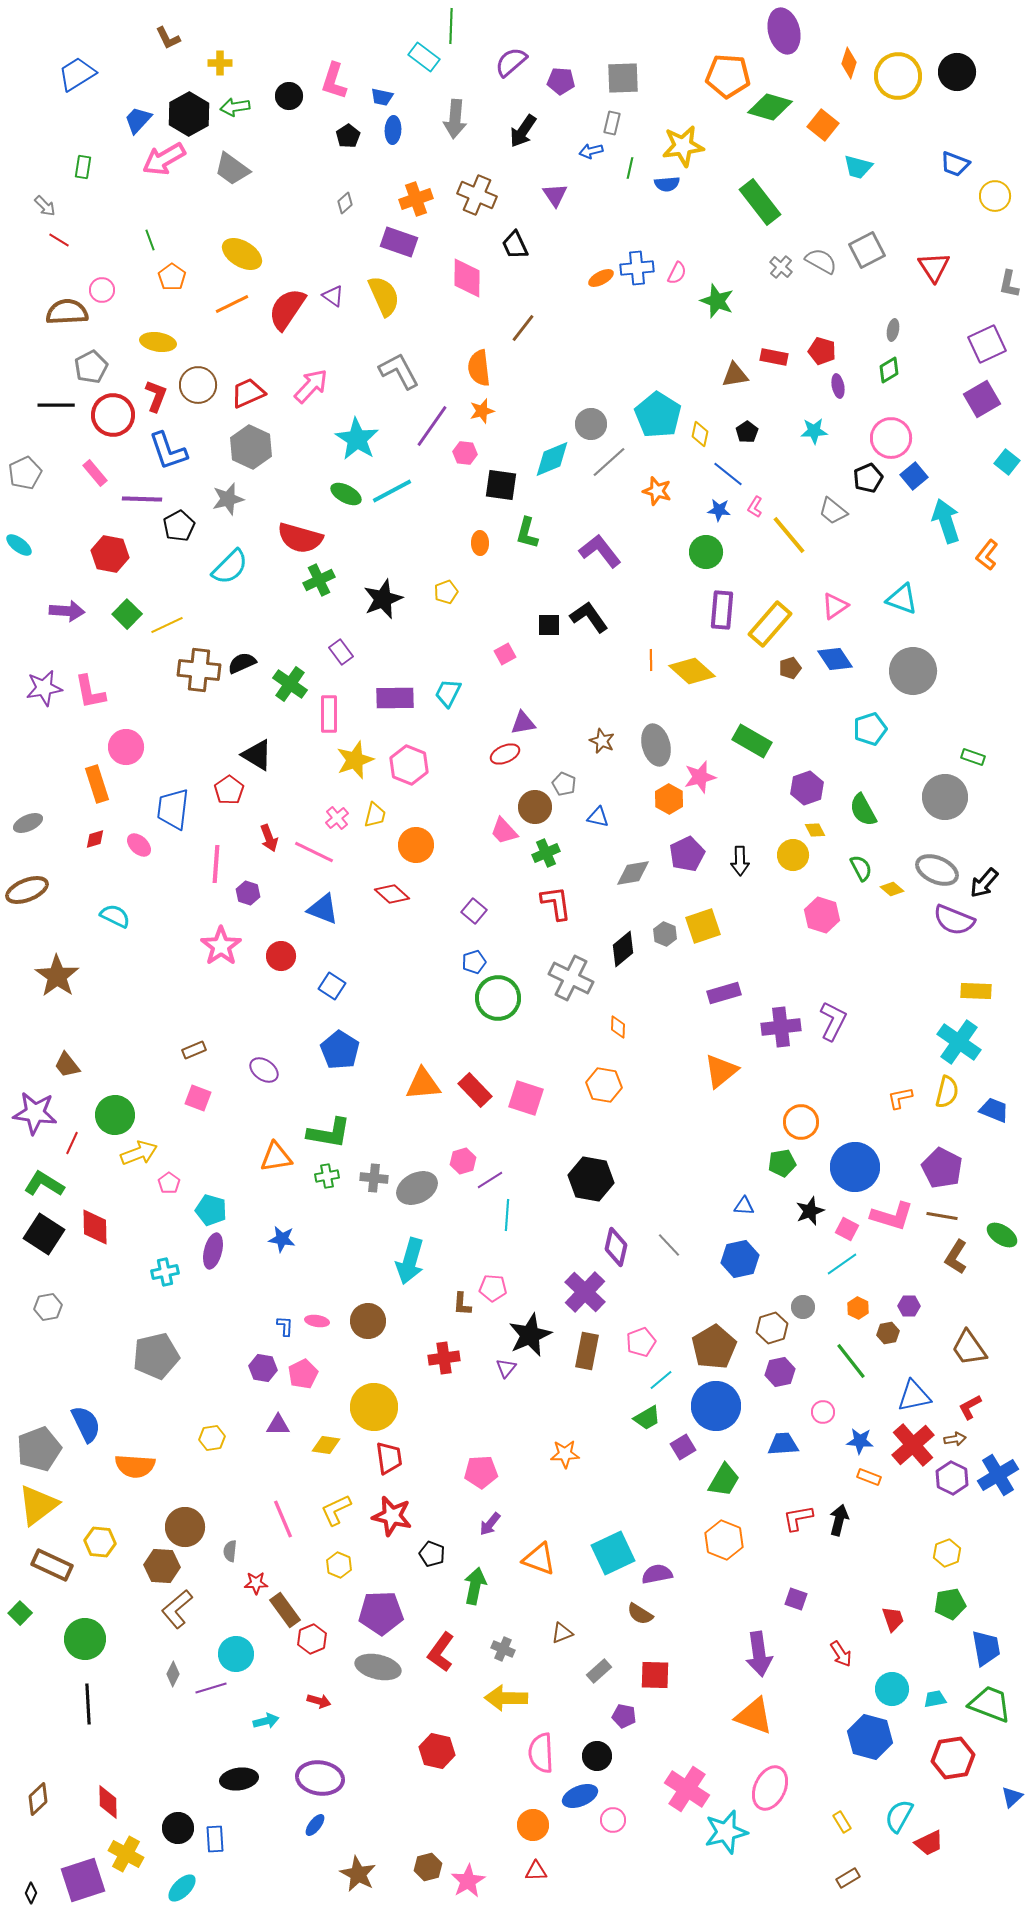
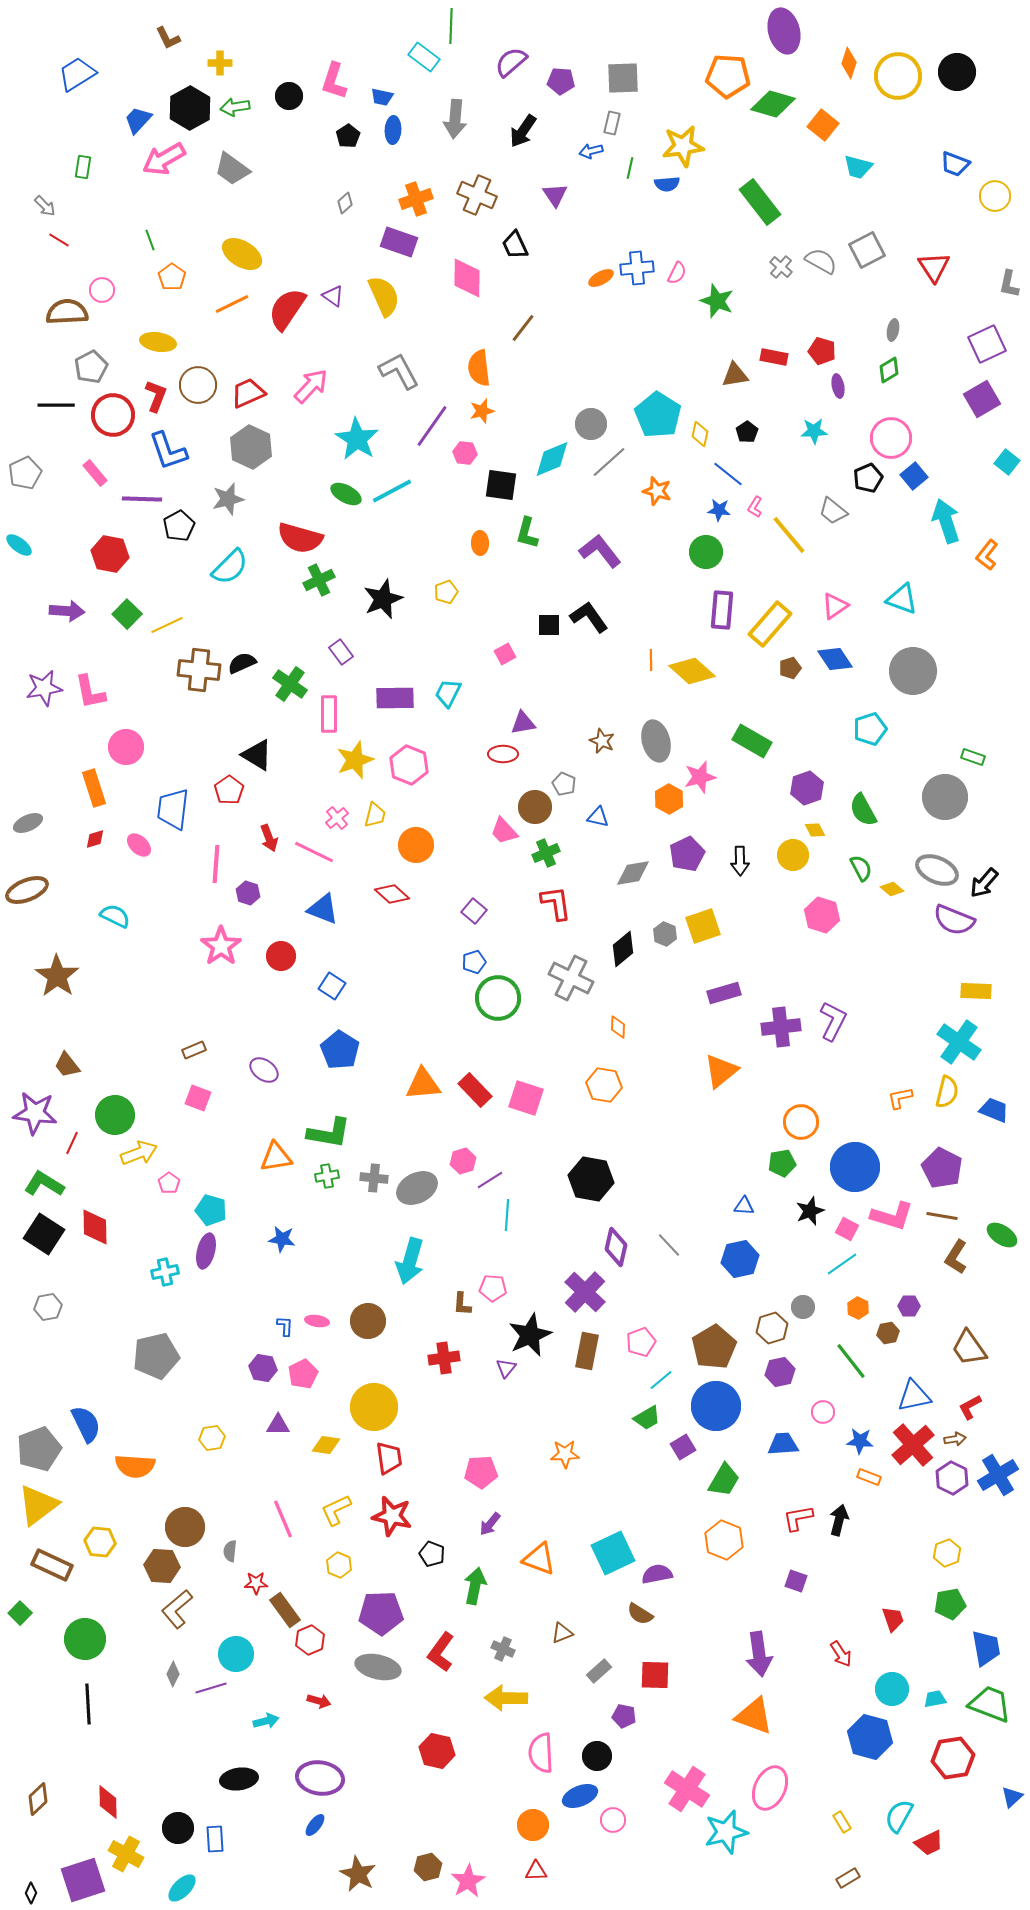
green diamond at (770, 107): moved 3 px right, 3 px up
black hexagon at (189, 114): moved 1 px right, 6 px up
gray ellipse at (656, 745): moved 4 px up
red ellipse at (505, 754): moved 2 px left; rotated 24 degrees clockwise
orange rectangle at (97, 784): moved 3 px left, 4 px down
purple ellipse at (213, 1251): moved 7 px left
purple square at (796, 1599): moved 18 px up
red hexagon at (312, 1639): moved 2 px left, 1 px down
